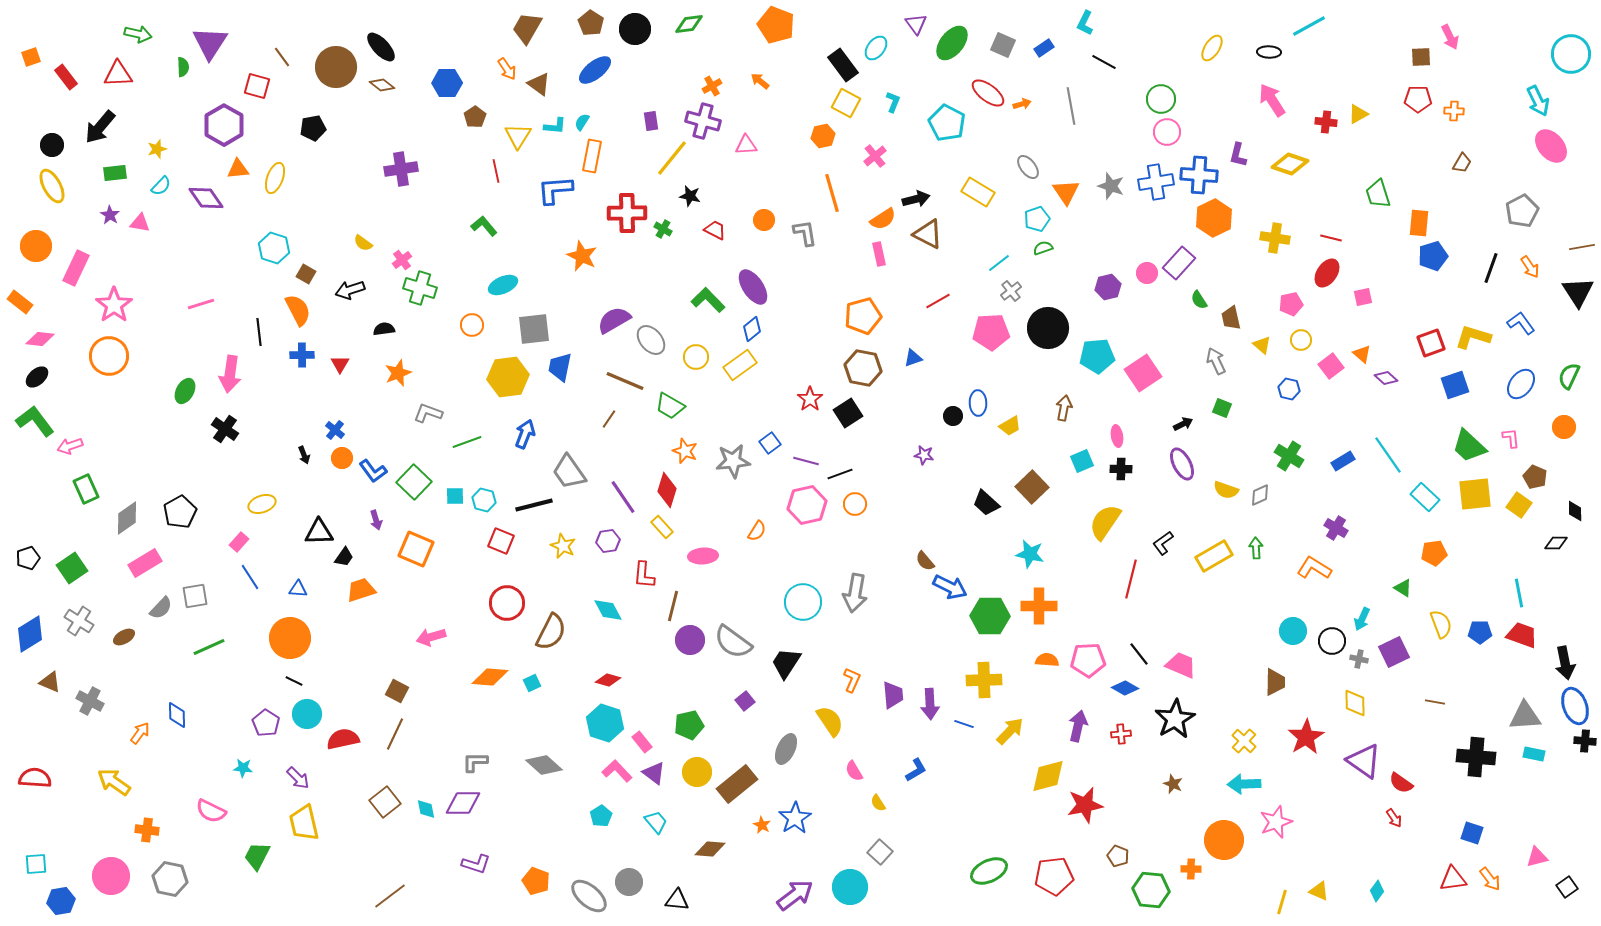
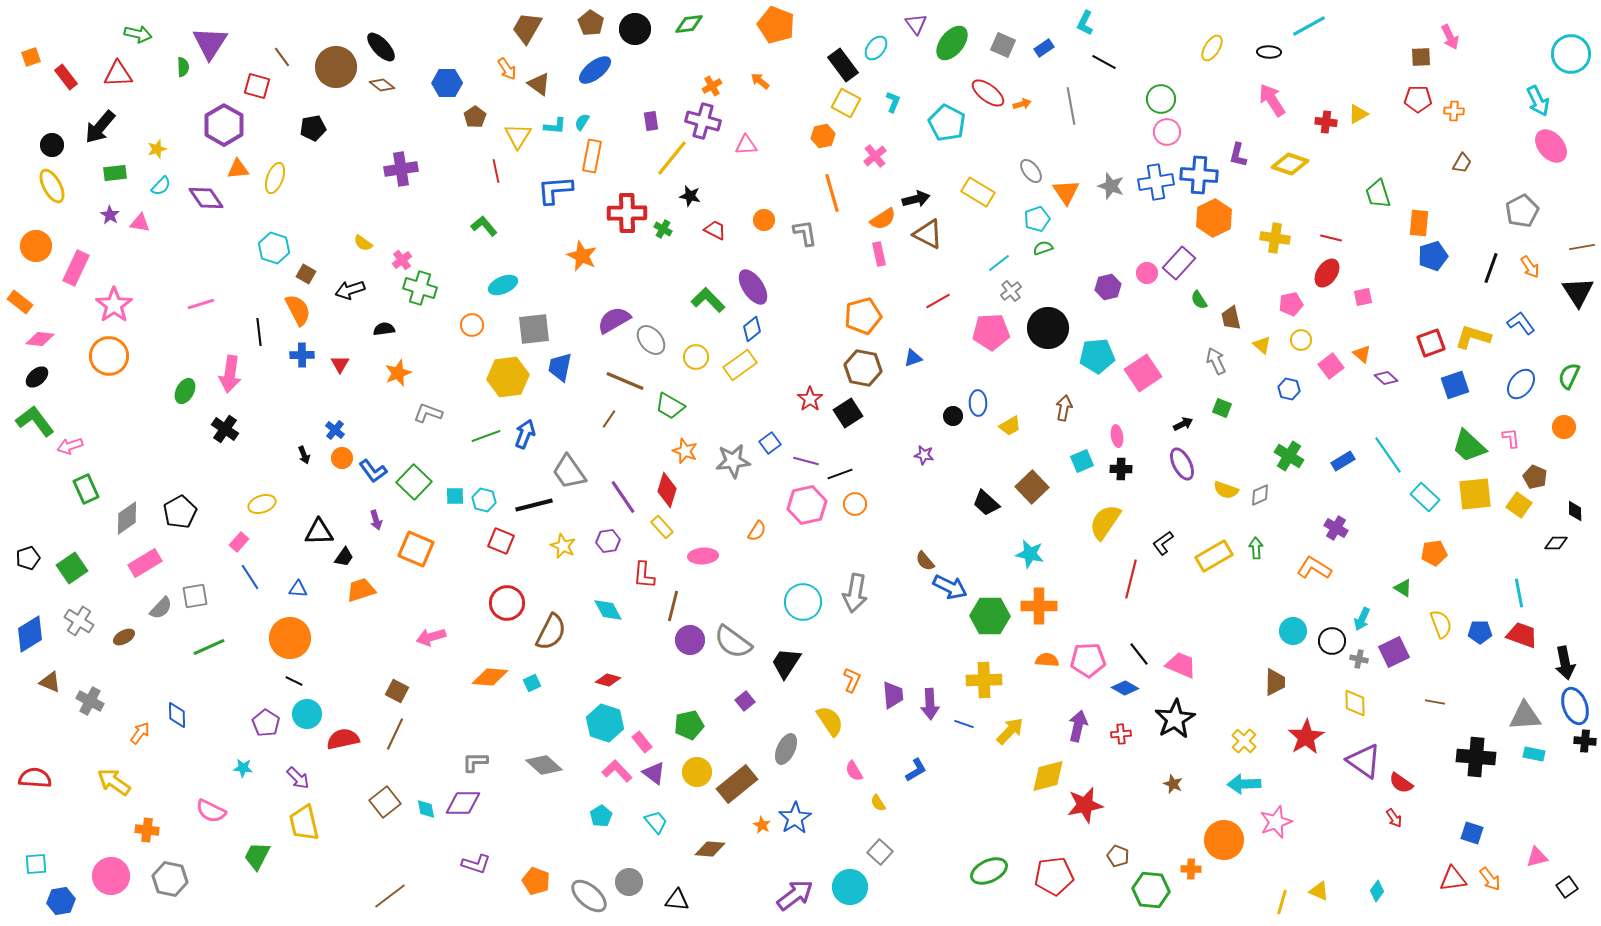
gray ellipse at (1028, 167): moved 3 px right, 4 px down
green line at (467, 442): moved 19 px right, 6 px up
